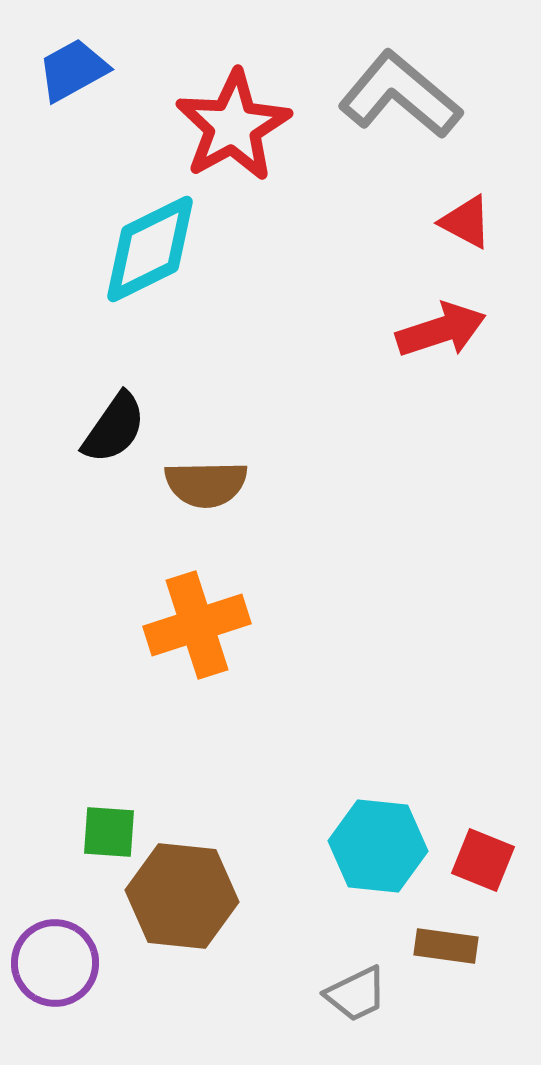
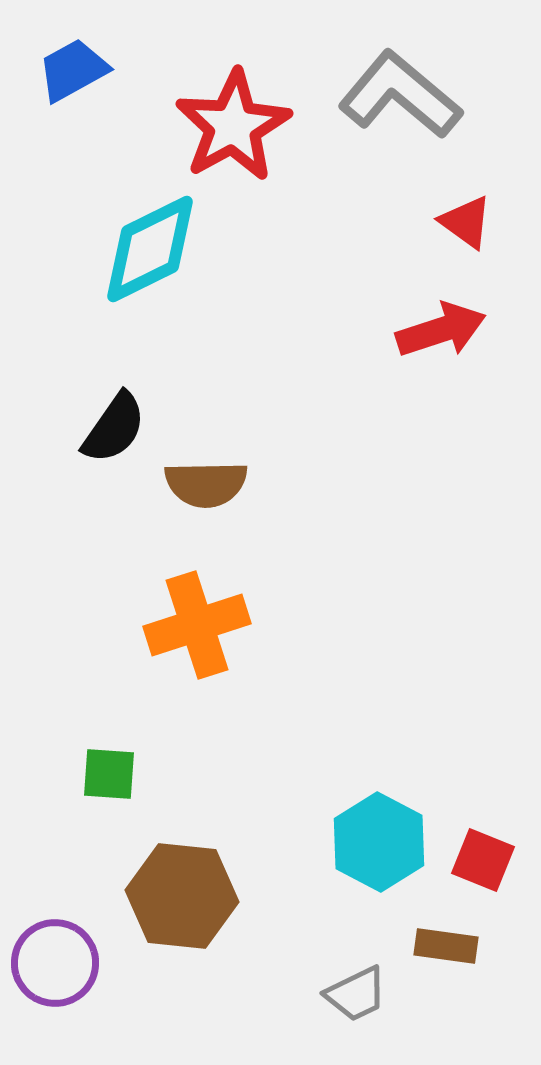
red triangle: rotated 8 degrees clockwise
green square: moved 58 px up
cyan hexagon: moved 1 px right, 4 px up; rotated 22 degrees clockwise
